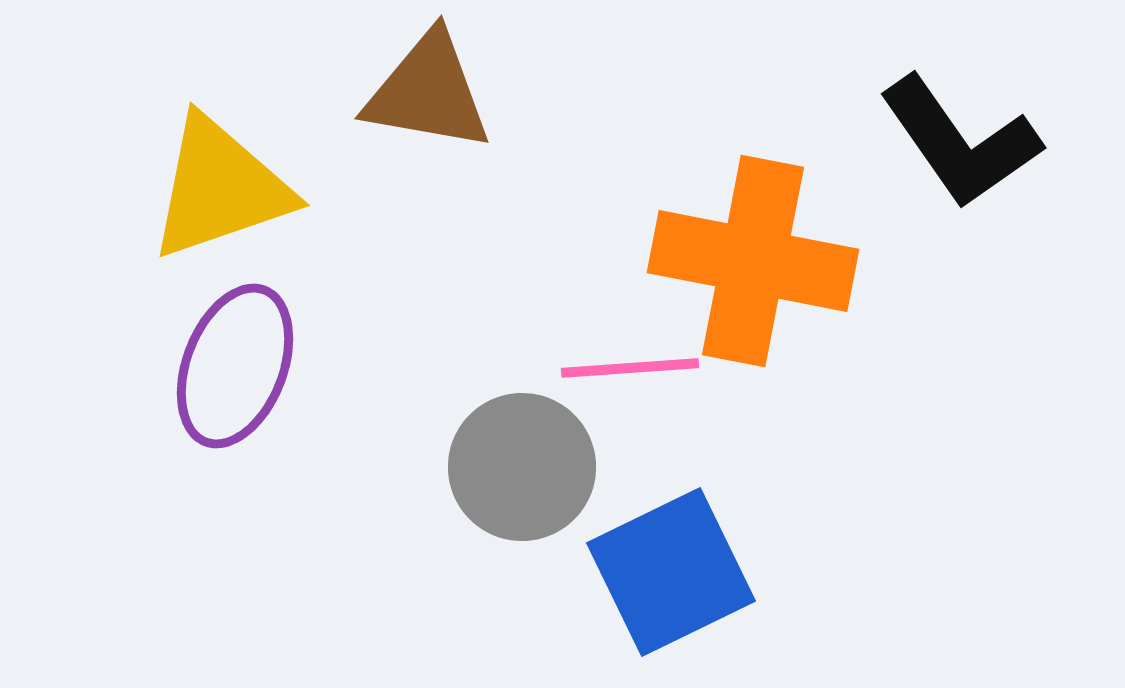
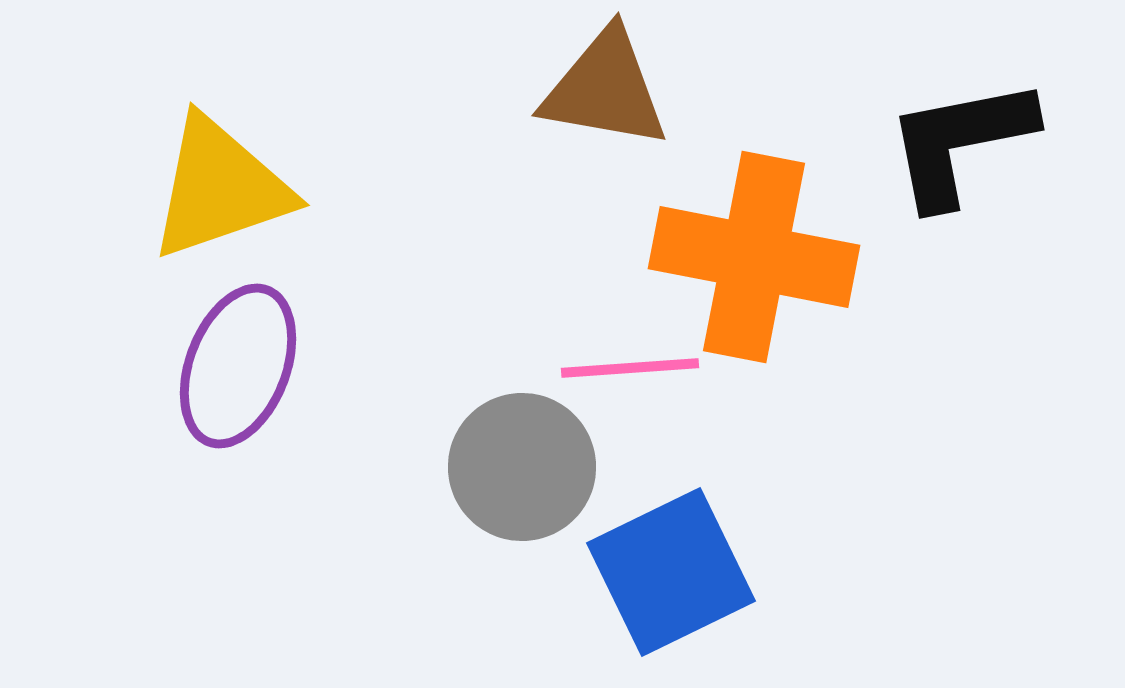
brown triangle: moved 177 px right, 3 px up
black L-shape: rotated 114 degrees clockwise
orange cross: moved 1 px right, 4 px up
purple ellipse: moved 3 px right
